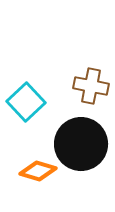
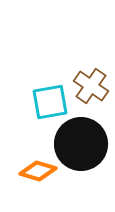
brown cross: rotated 24 degrees clockwise
cyan square: moved 24 px right; rotated 33 degrees clockwise
